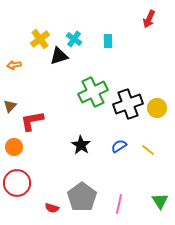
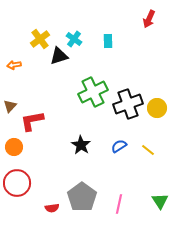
red semicircle: rotated 24 degrees counterclockwise
